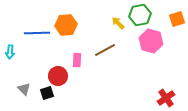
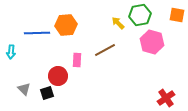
orange square: moved 4 px up; rotated 28 degrees clockwise
pink hexagon: moved 1 px right, 1 px down
cyan arrow: moved 1 px right
